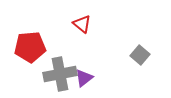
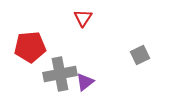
red triangle: moved 1 px right, 6 px up; rotated 24 degrees clockwise
gray square: rotated 24 degrees clockwise
purple triangle: moved 1 px right, 4 px down
